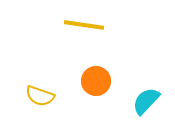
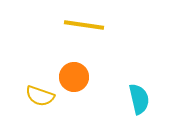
orange circle: moved 22 px left, 4 px up
cyan semicircle: moved 7 px left, 2 px up; rotated 124 degrees clockwise
